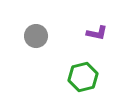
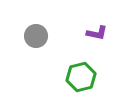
green hexagon: moved 2 px left
